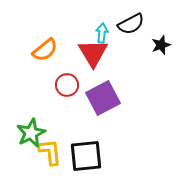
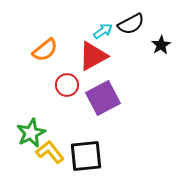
cyan arrow: moved 1 px right, 2 px up; rotated 48 degrees clockwise
black star: rotated 12 degrees counterclockwise
red triangle: moved 3 px down; rotated 32 degrees clockwise
yellow L-shape: rotated 32 degrees counterclockwise
